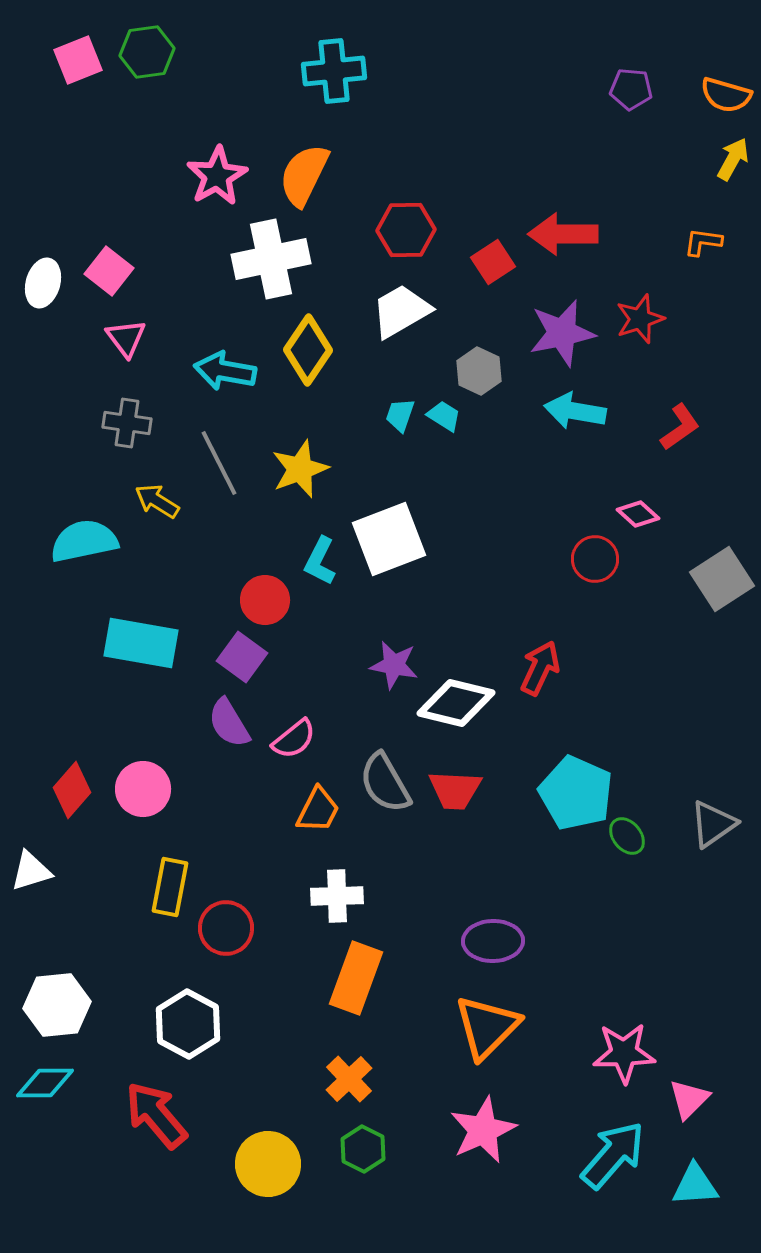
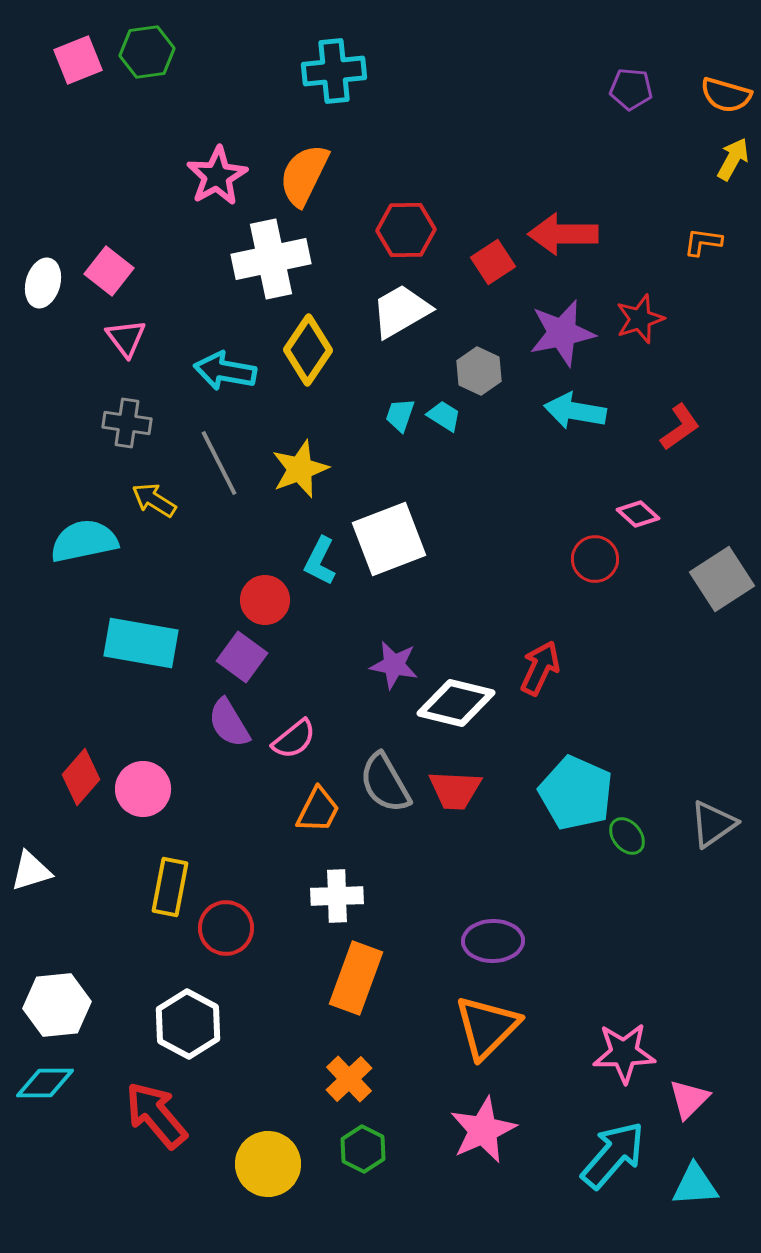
yellow arrow at (157, 501): moved 3 px left, 1 px up
red diamond at (72, 790): moved 9 px right, 13 px up
